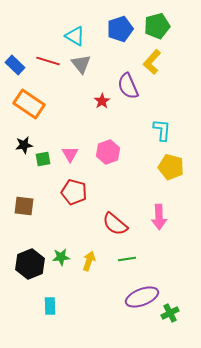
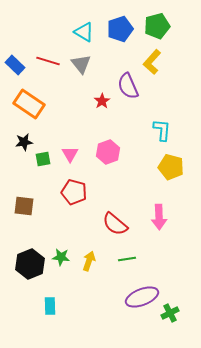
cyan triangle: moved 9 px right, 4 px up
black star: moved 3 px up
green star: rotated 12 degrees clockwise
